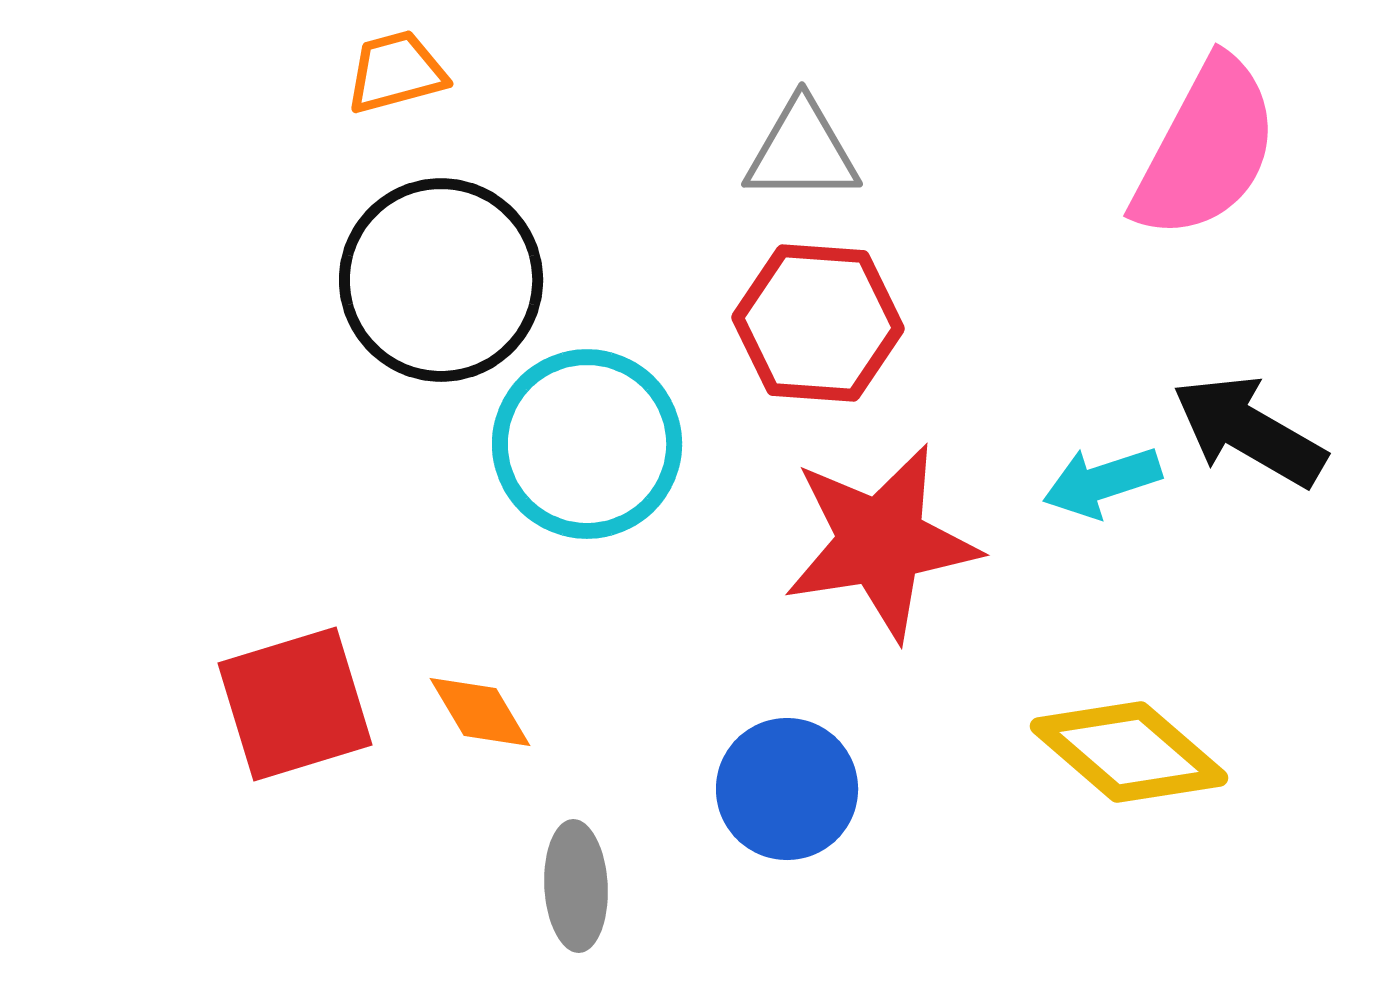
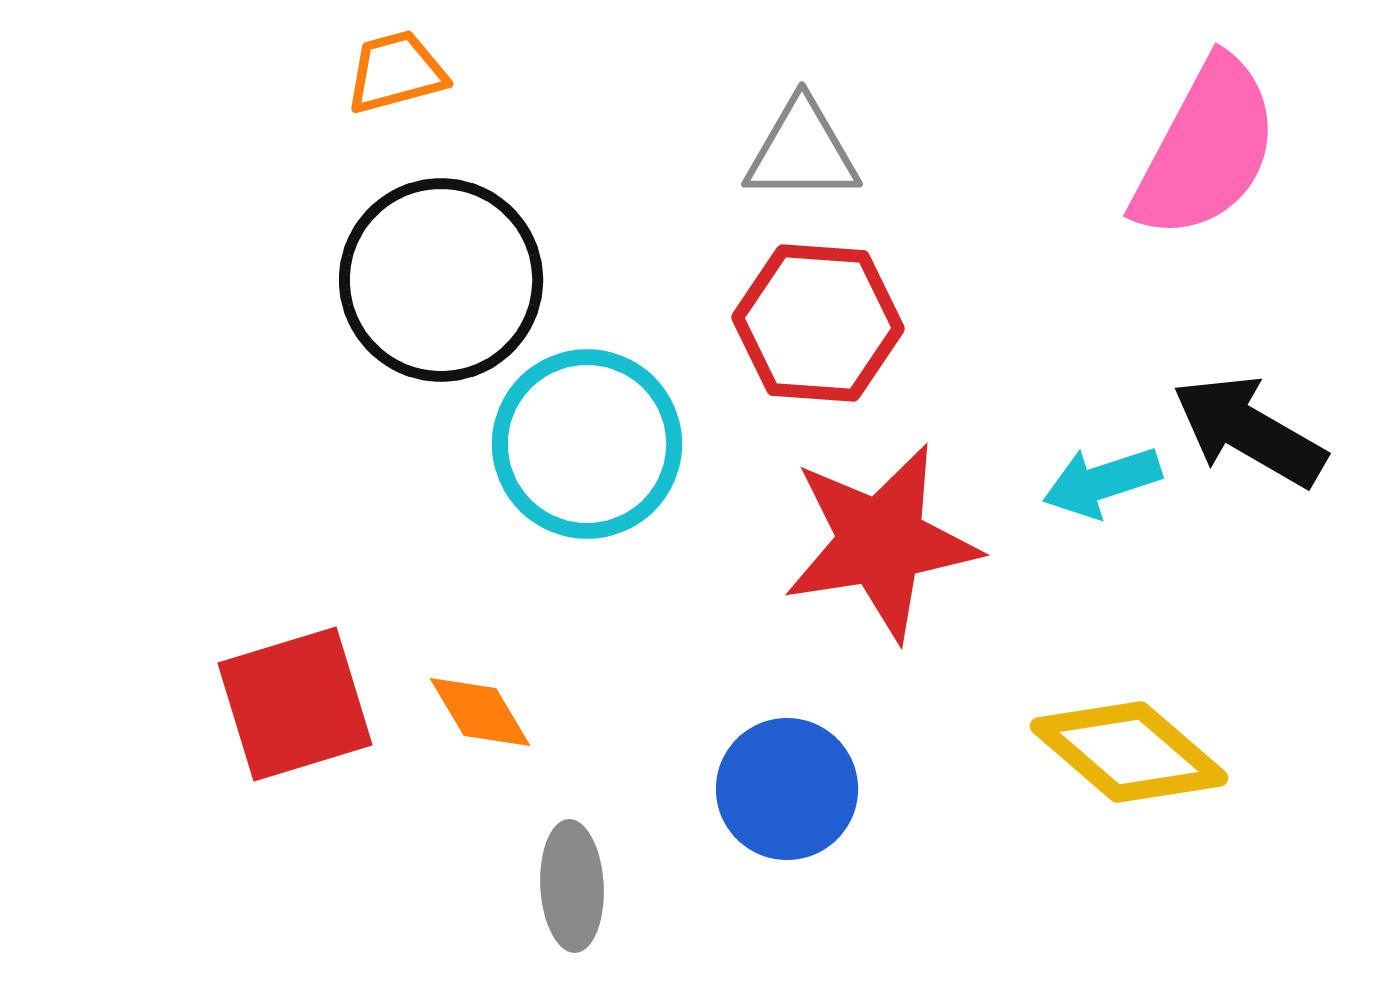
gray ellipse: moved 4 px left
